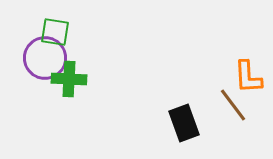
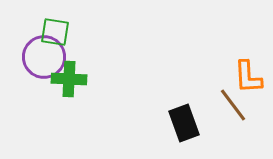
purple circle: moved 1 px left, 1 px up
